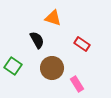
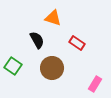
red rectangle: moved 5 px left, 1 px up
pink rectangle: moved 18 px right; rotated 63 degrees clockwise
